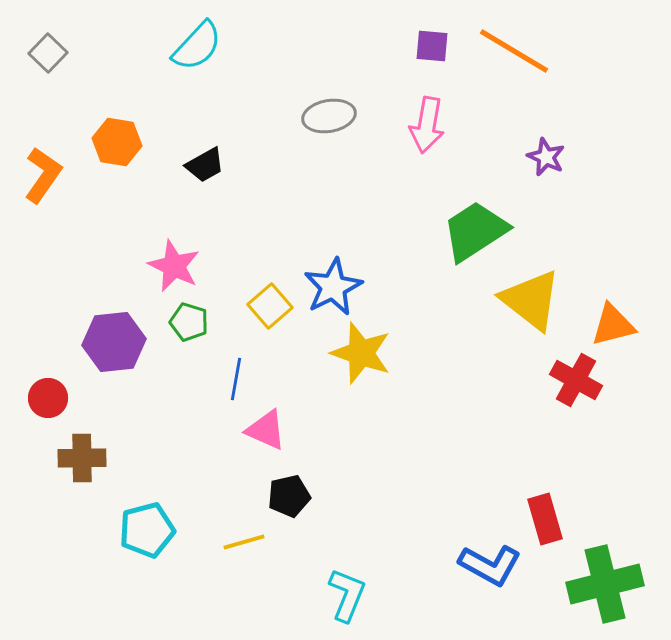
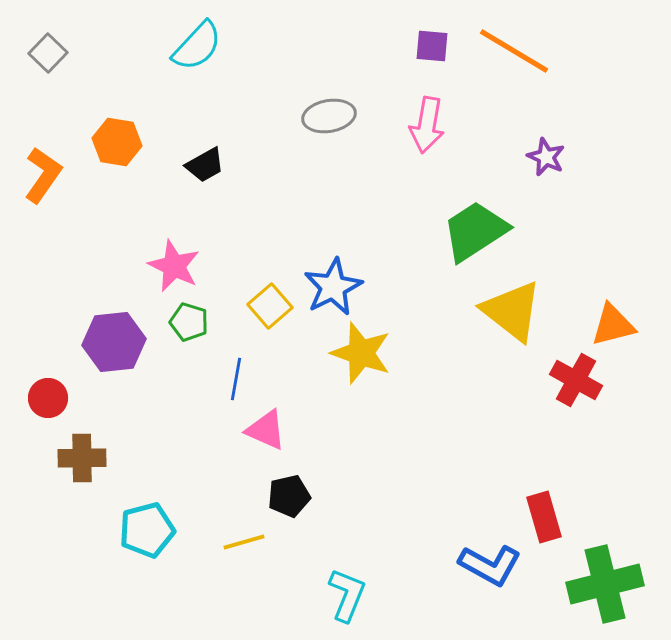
yellow triangle: moved 19 px left, 11 px down
red rectangle: moved 1 px left, 2 px up
